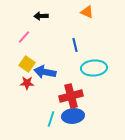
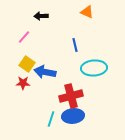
red star: moved 4 px left
